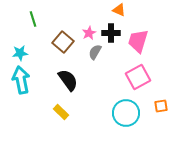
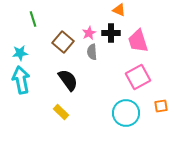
pink trapezoid: rotated 35 degrees counterclockwise
gray semicircle: moved 3 px left; rotated 35 degrees counterclockwise
